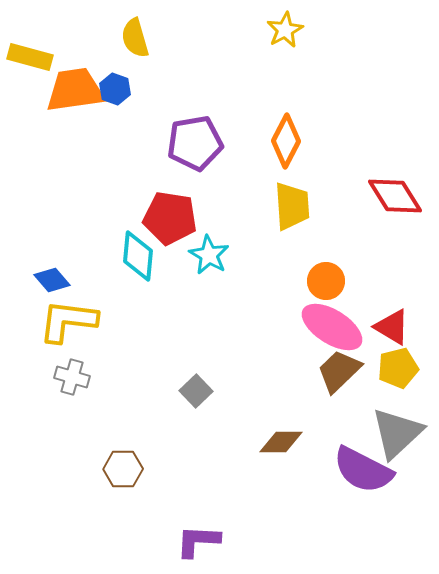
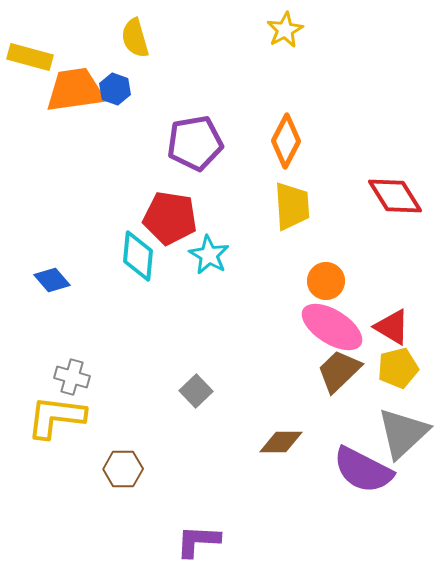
yellow L-shape: moved 12 px left, 96 px down
gray triangle: moved 6 px right
